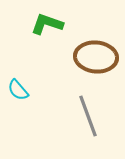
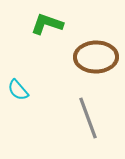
brown ellipse: rotated 6 degrees counterclockwise
gray line: moved 2 px down
